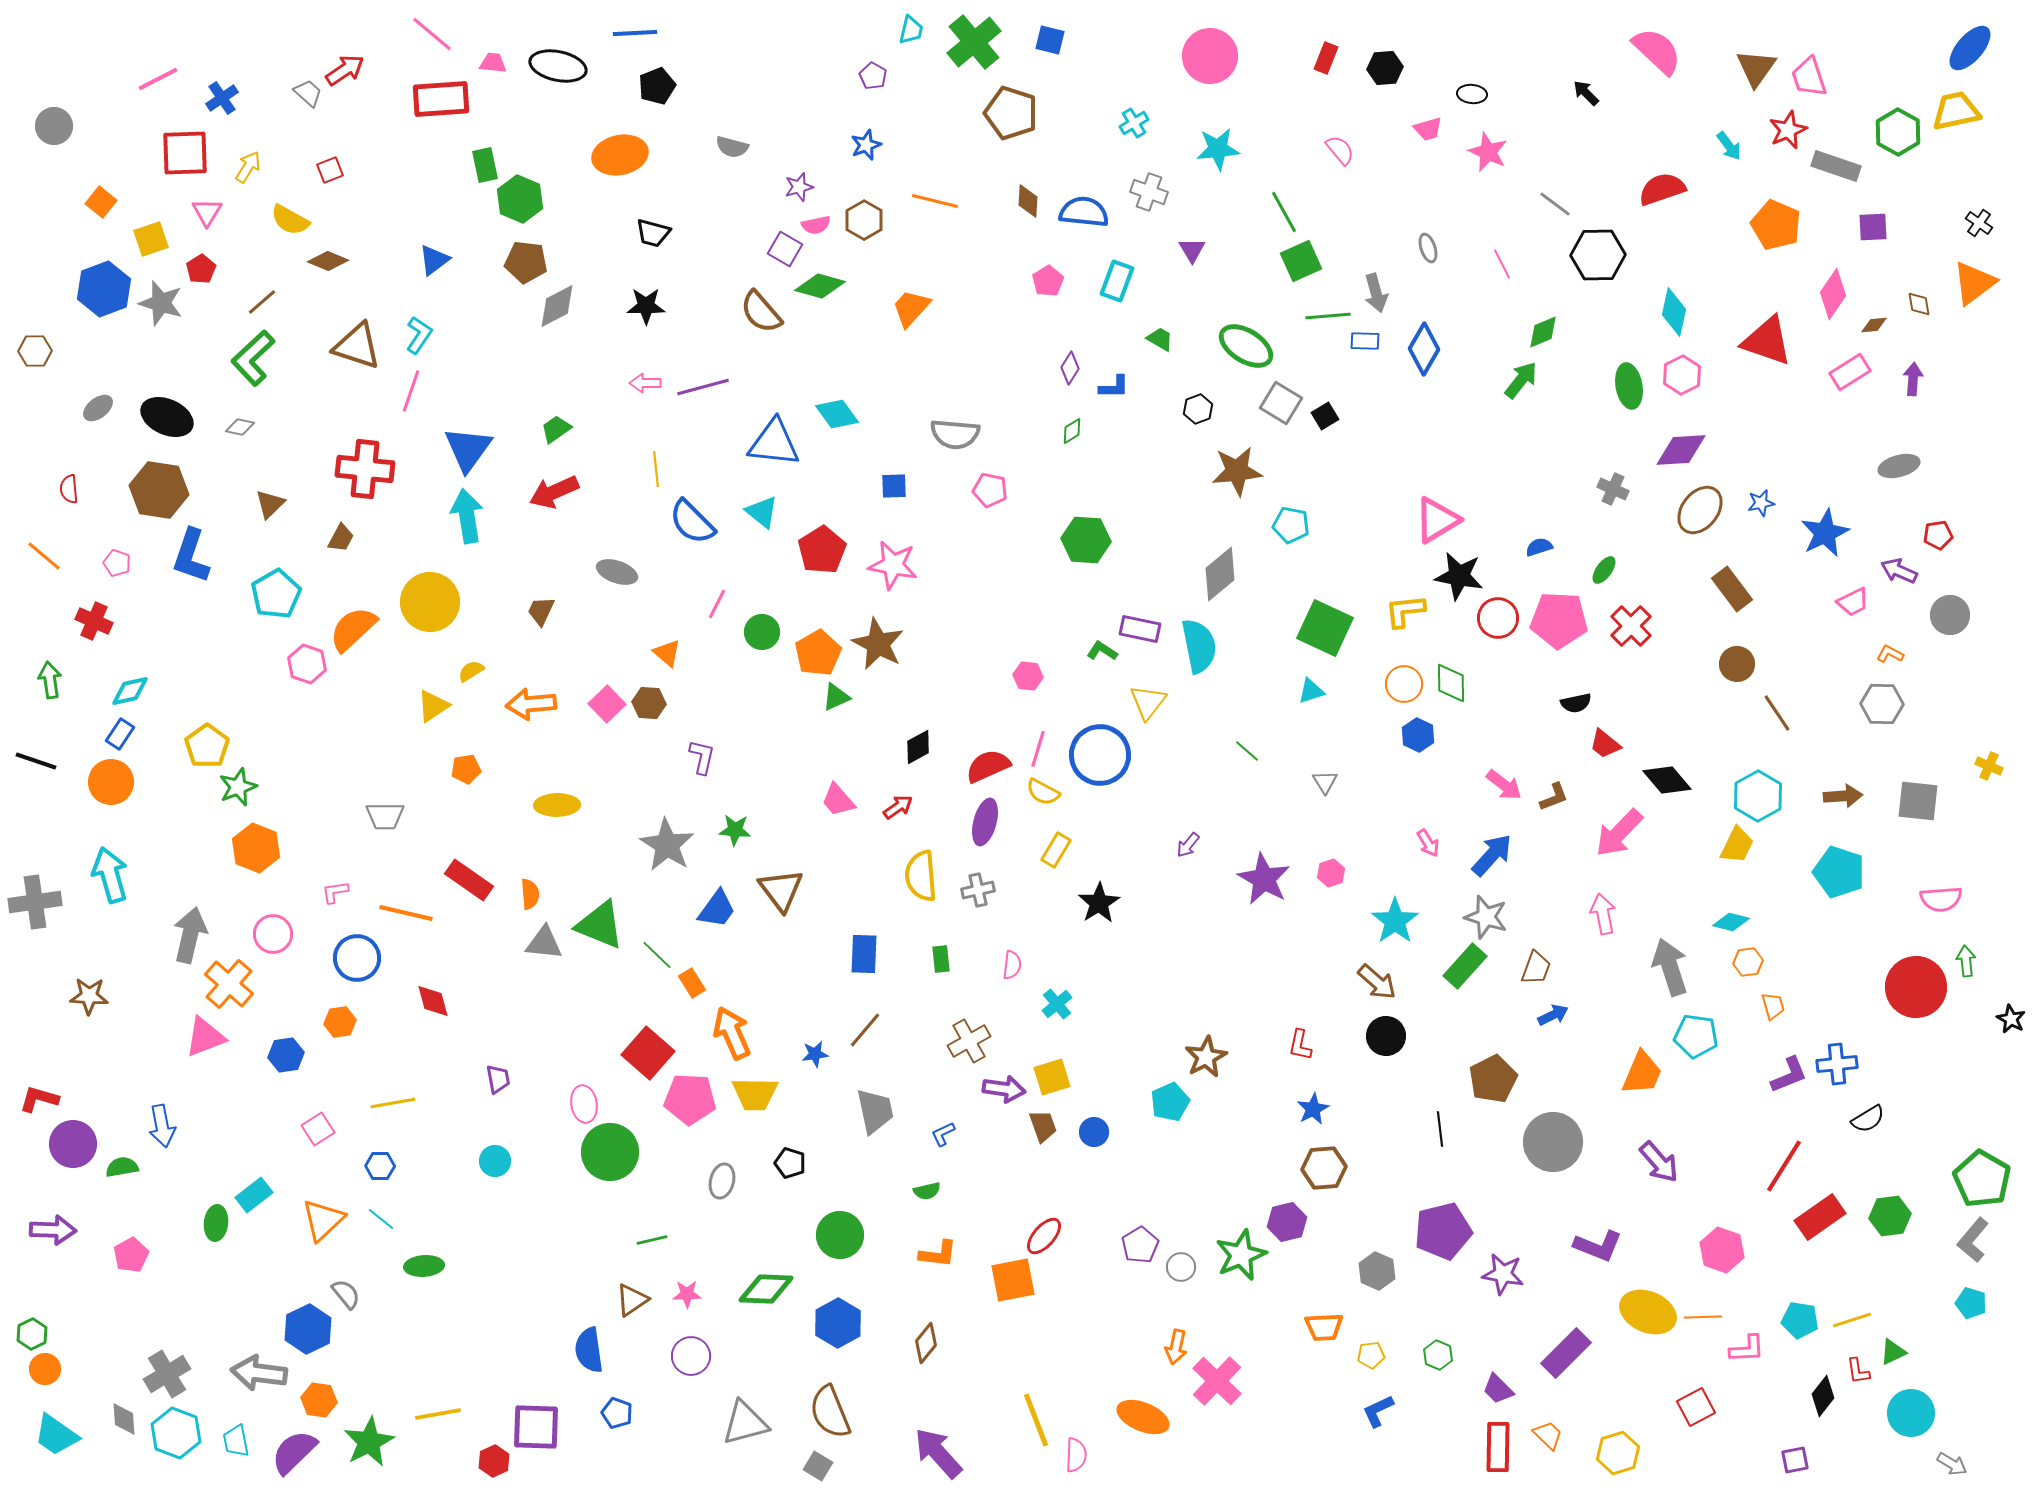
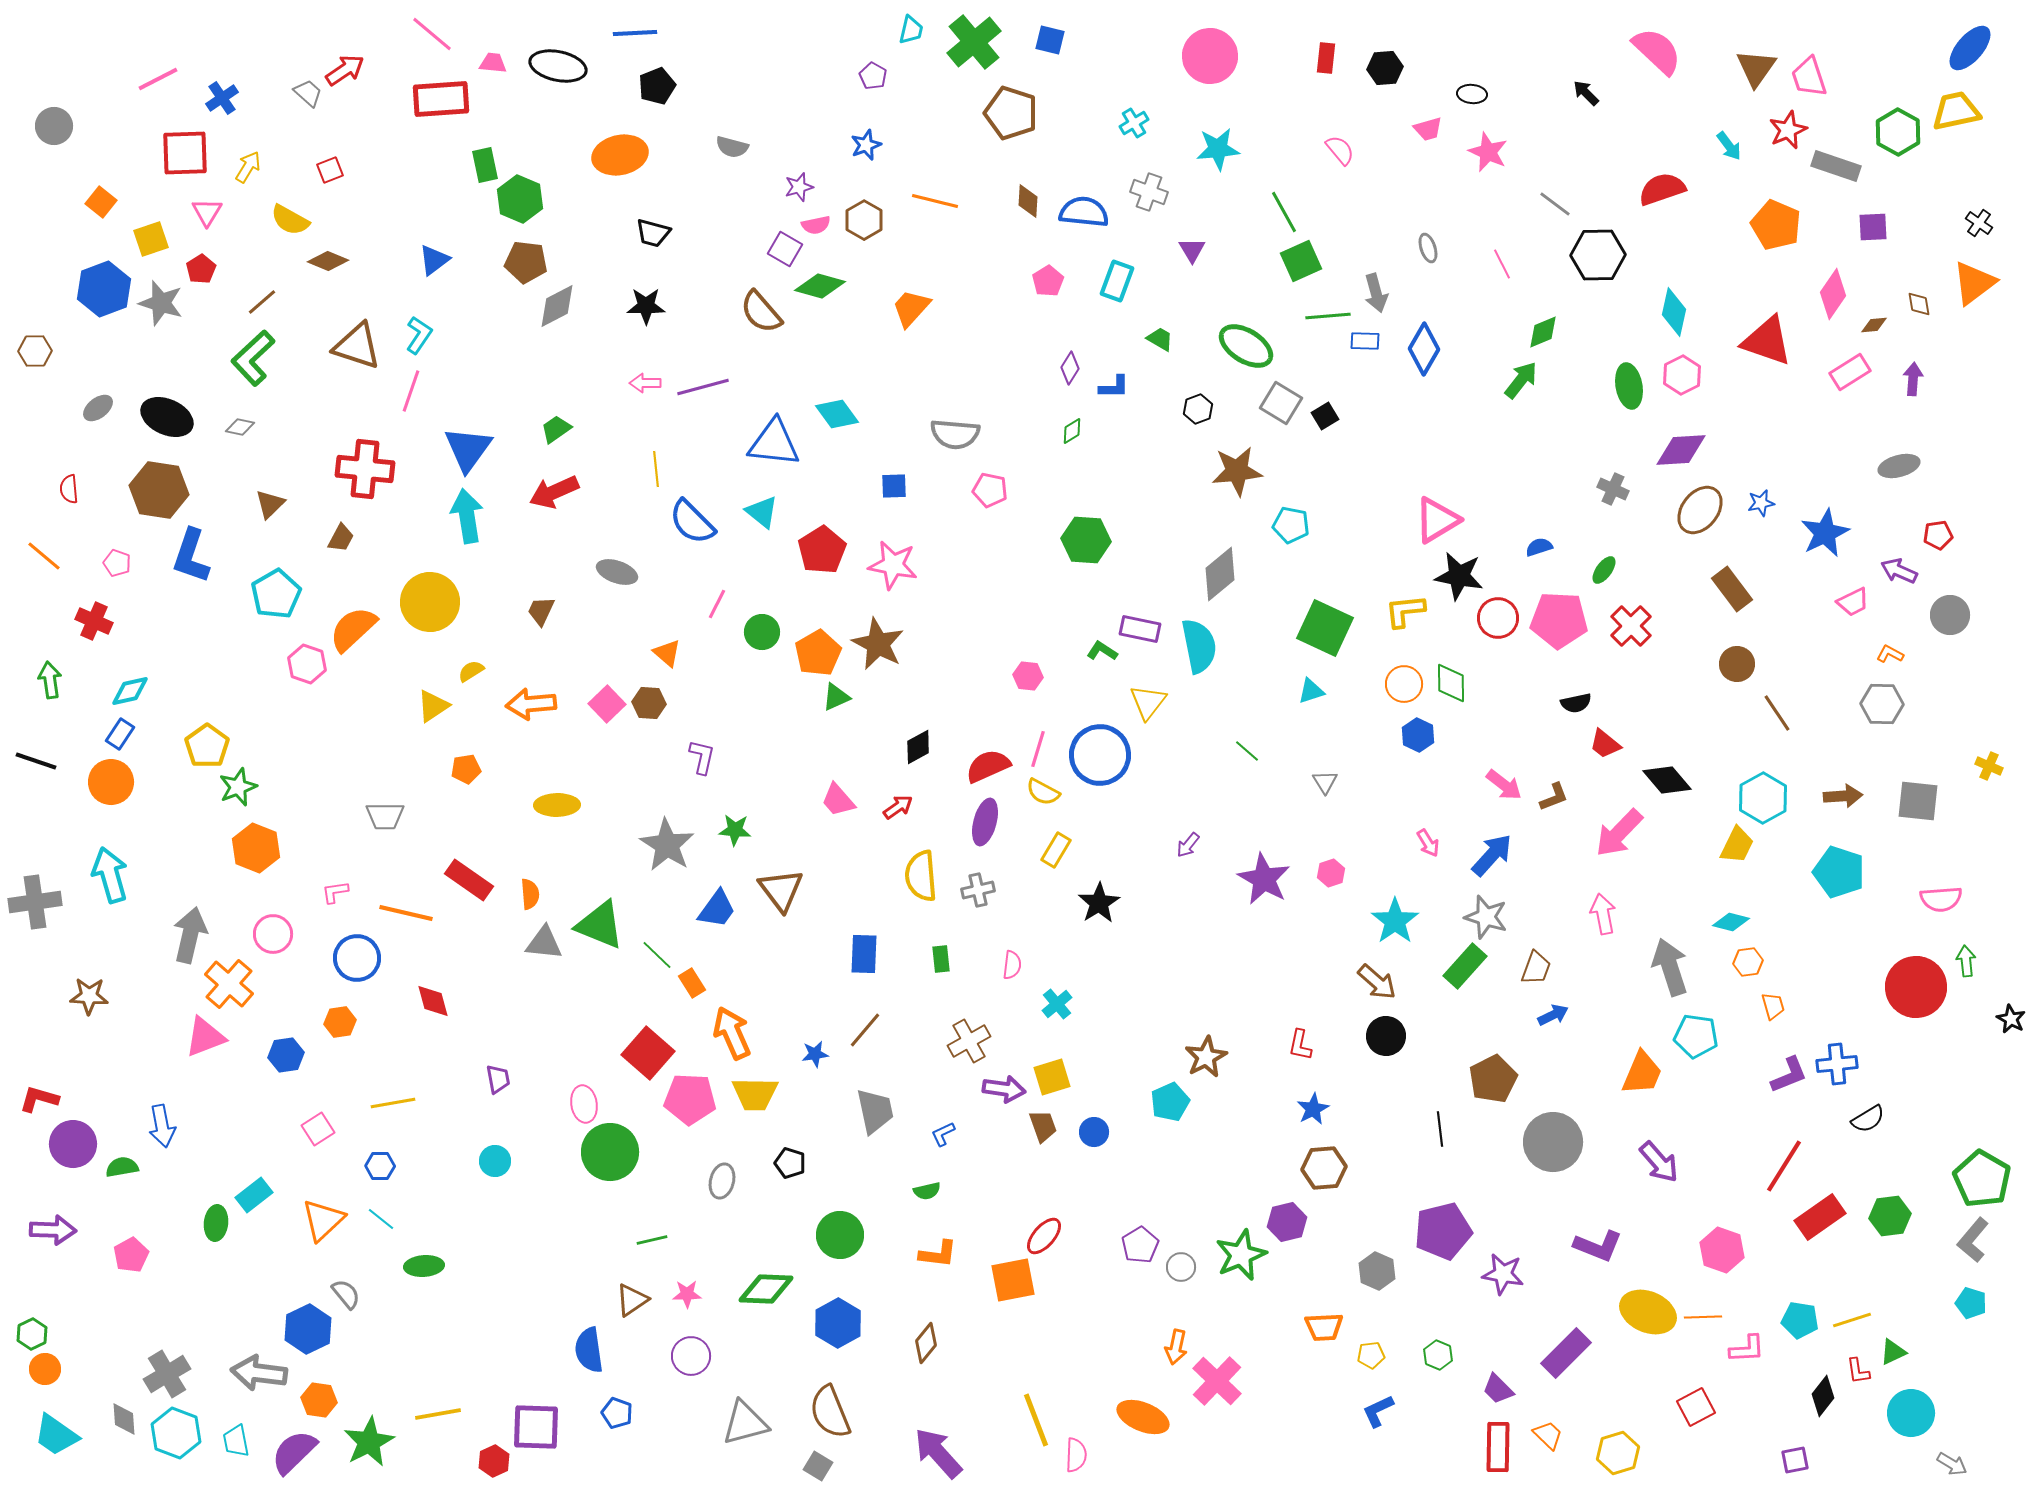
red rectangle at (1326, 58): rotated 16 degrees counterclockwise
cyan hexagon at (1758, 796): moved 5 px right, 2 px down
